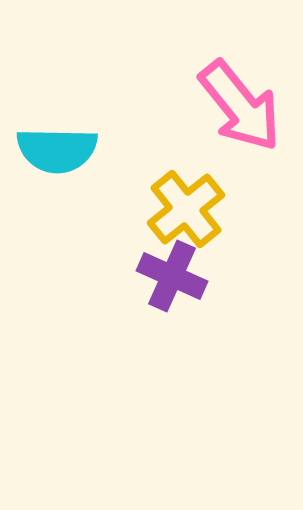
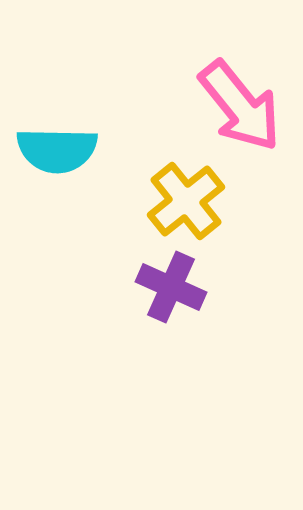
yellow cross: moved 8 px up
purple cross: moved 1 px left, 11 px down
